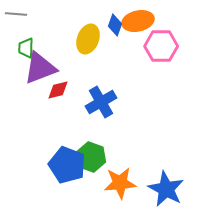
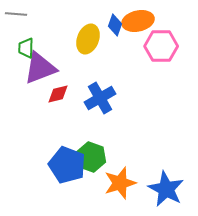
red diamond: moved 4 px down
blue cross: moved 1 px left, 4 px up
orange star: rotated 12 degrees counterclockwise
